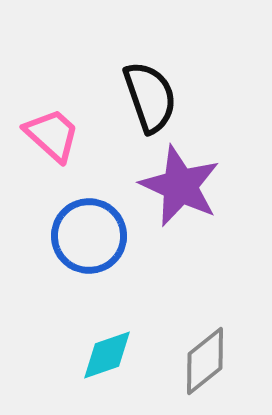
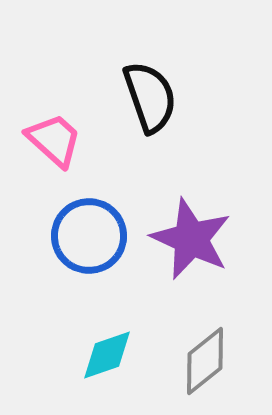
pink trapezoid: moved 2 px right, 5 px down
purple star: moved 11 px right, 53 px down
